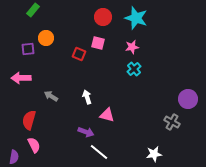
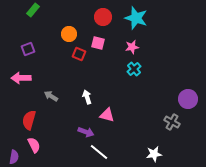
orange circle: moved 23 px right, 4 px up
purple square: rotated 16 degrees counterclockwise
